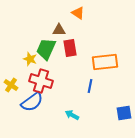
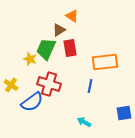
orange triangle: moved 6 px left, 3 px down
brown triangle: rotated 32 degrees counterclockwise
red cross: moved 8 px right, 3 px down
cyan arrow: moved 12 px right, 7 px down
